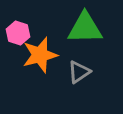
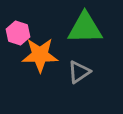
orange star: rotated 15 degrees clockwise
